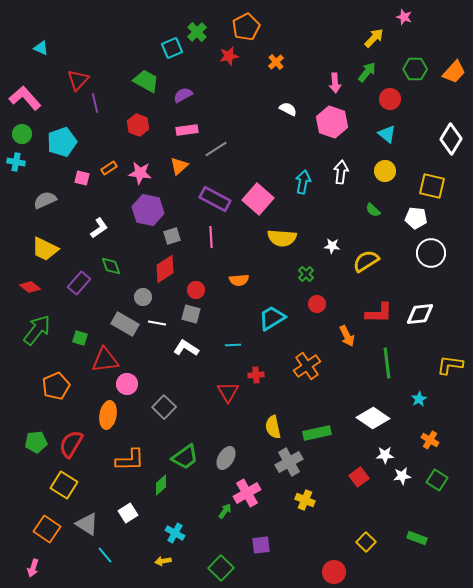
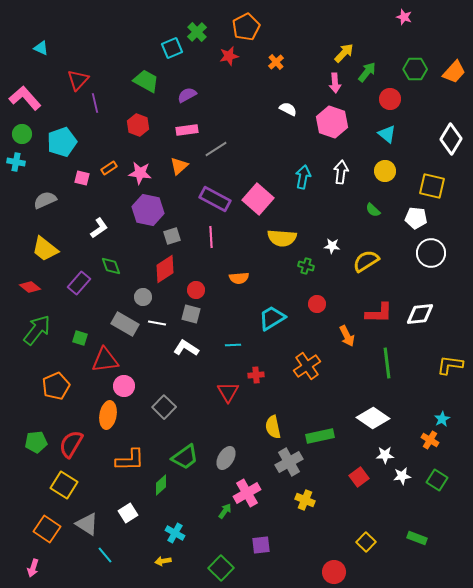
yellow arrow at (374, 38): moved 30 px left, 15 px down
purple semicircle at (183, 95): moved 4 px right
cyan arrow at (303, 182): moved 5 px up
yellow trapezoid at (45, 249): rotated 12 degrees clockwise
green cross at (306, 274): moved 8 px up; rotated 28 degrees counterclockwise
orange semicircle at (239, 280): moved 2 px up
pink circle at (127, 384): moved 3 px left, 2 px down
cyan star at (419, 399): moved 23 px right, 20 px down
green rectangle at (317, 433): moved 3 px right, 3 px down
